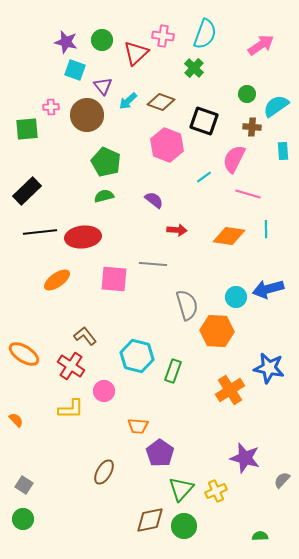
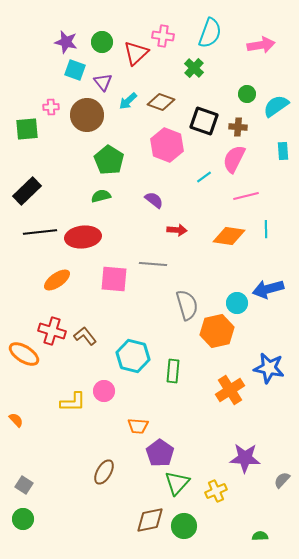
cyan semicircle at (205, 34): moved 5 px right, 1 px up
green circle at (102, 40): moved 2 px down
pink arrow at (261, 45): rotated 24 degrees clockwise
purple triangle at (103, 86): moved 4 px up
brown cross at (252, 127): moved 14 px left
green pentagon at (106, 162): moved 3 px right, 2 px up; rotated 8 degrees clockwise
pink line at (248, 194): moved 2 px left, 2 px down; rotated 30 degrees counterclockwise
green semicircle at (104, 196): moved 3 px left
cyan circle at (236, 297): moved 1 px right, 6 px down
orange hexagon at (217, 331): rotated 16 degrees counterclockwise
cyan hexagon at (137, 356): moved 4 px left
red cross at (71, 366): moved 19 px left, 35 px up; rotated 16 degrees counterclockwise
green rectangle at (173, 371): rotated 15 degrees counterclockwise
yellow L-shape at (71, 409): moved 2 px right, 7 px up
purple star at (245, 458): rotated 12 degrees counterclockwise
green triangle at (181, 489): moved 4 px left, 6 px up
